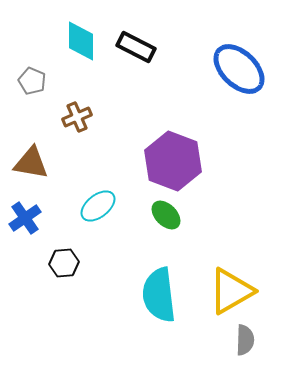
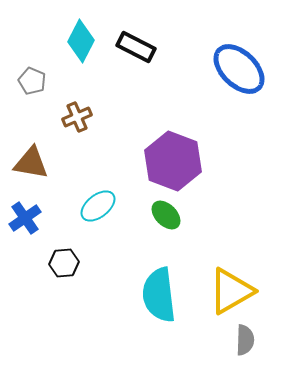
cyan diamond: rotated 27 degrees clockwise
